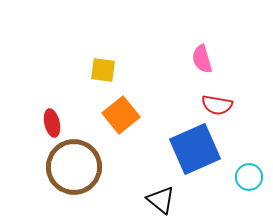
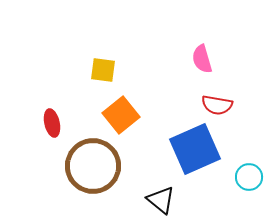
brown circle: moved 19 px right, 1 px up
